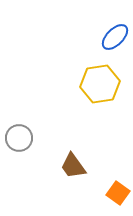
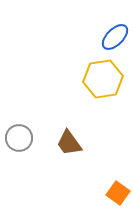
yellow hexagon: moved 3 px right, 5 px up
brown trapezoid: moved 4 px left, 23 px up
